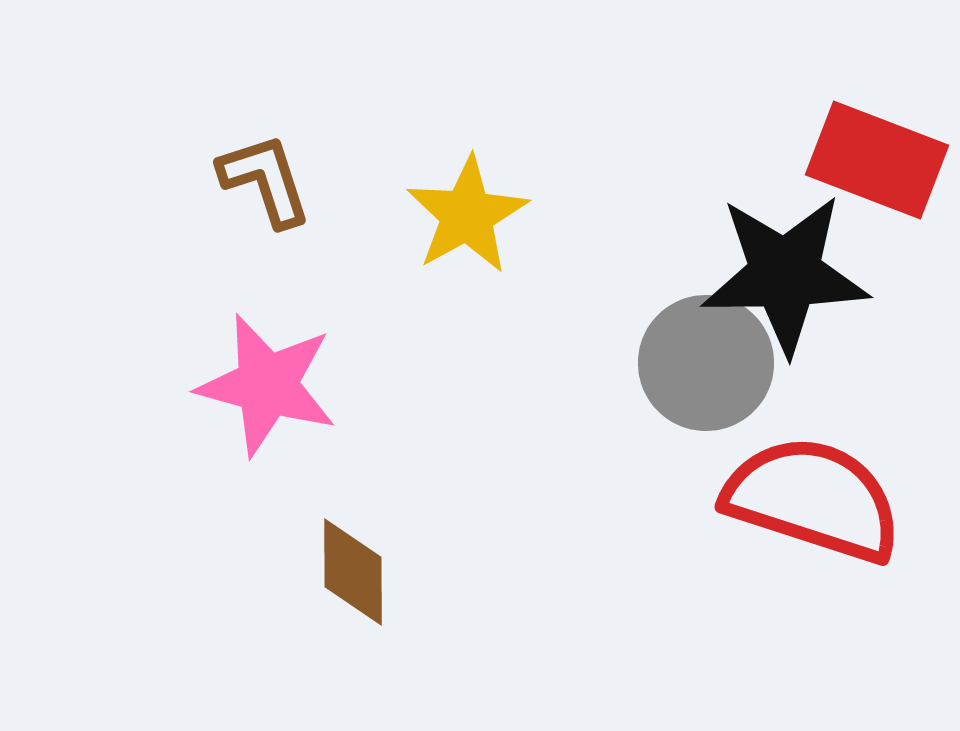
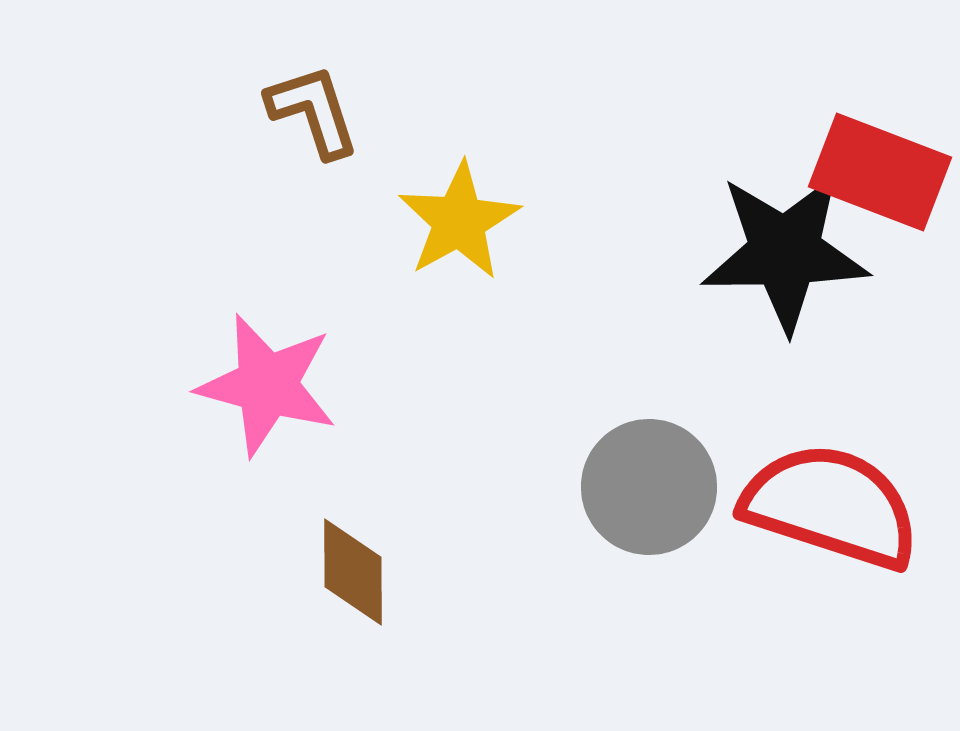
red rectangle: moved 3 px right, 12 px down
brown L-shape: moved 48 px right, 69 px up
yellow star: moved 8 px left, 6 px down
black star: moved 22 px up
gray circle: moved 57 px left, 124 px down
red semicircle: moved 18 px right, 7 px down
